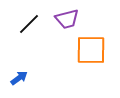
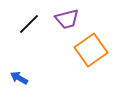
orange square: rotated 36 degrees counterclockwise
blue arrow: rotated 114 degrees counterclockwise
